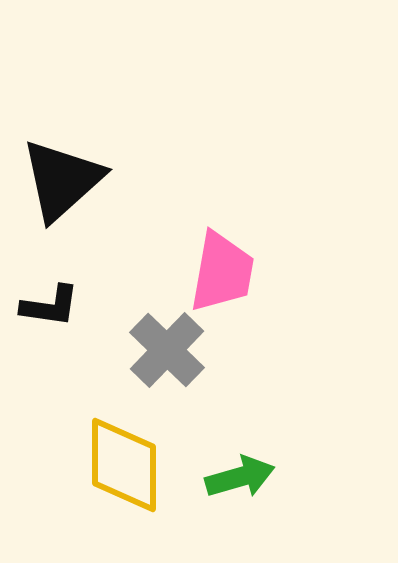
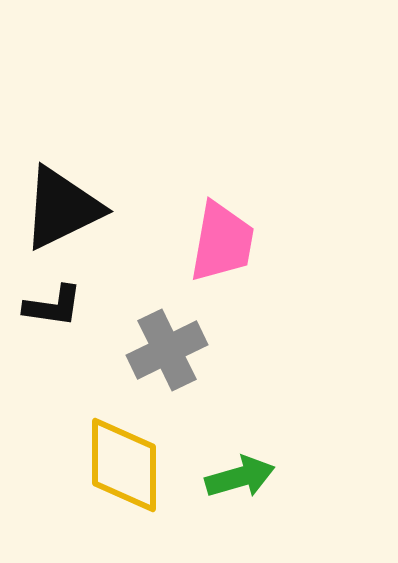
black triangle: moved 28 px down; rotated 16 degrees clockwise
pink trapezoid: moved 30 px up
black L-shape: moved 3 px right
gray cross: rotated 20 degrees clockwise
